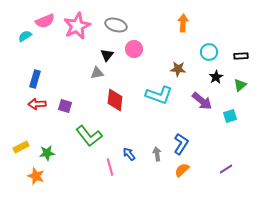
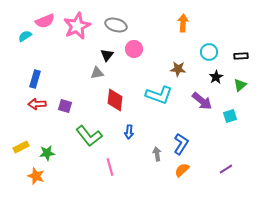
blue arrow: moved 22 px up; rotated 136 degrees counterclockwise
